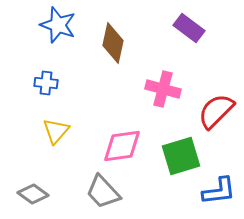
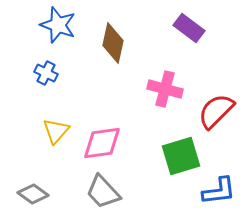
blue cross: moved 10 px up; rotated 20 degrees clockwise
pink cross: moved 2 px right
pink diamond: moved 20 px left, 3 px up
